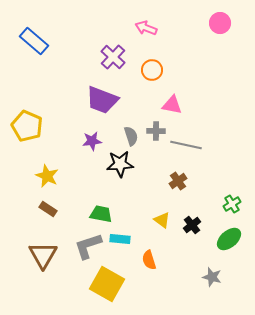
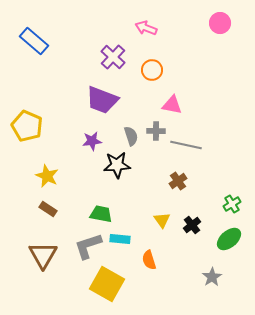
black star: moved 3 px left, 1 px down
yellow triangle: rotated 18 degrees clockwise
gray star: rotated 24 degrees clockwise
